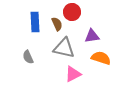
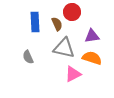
orange semicircle: moved 9 px left
